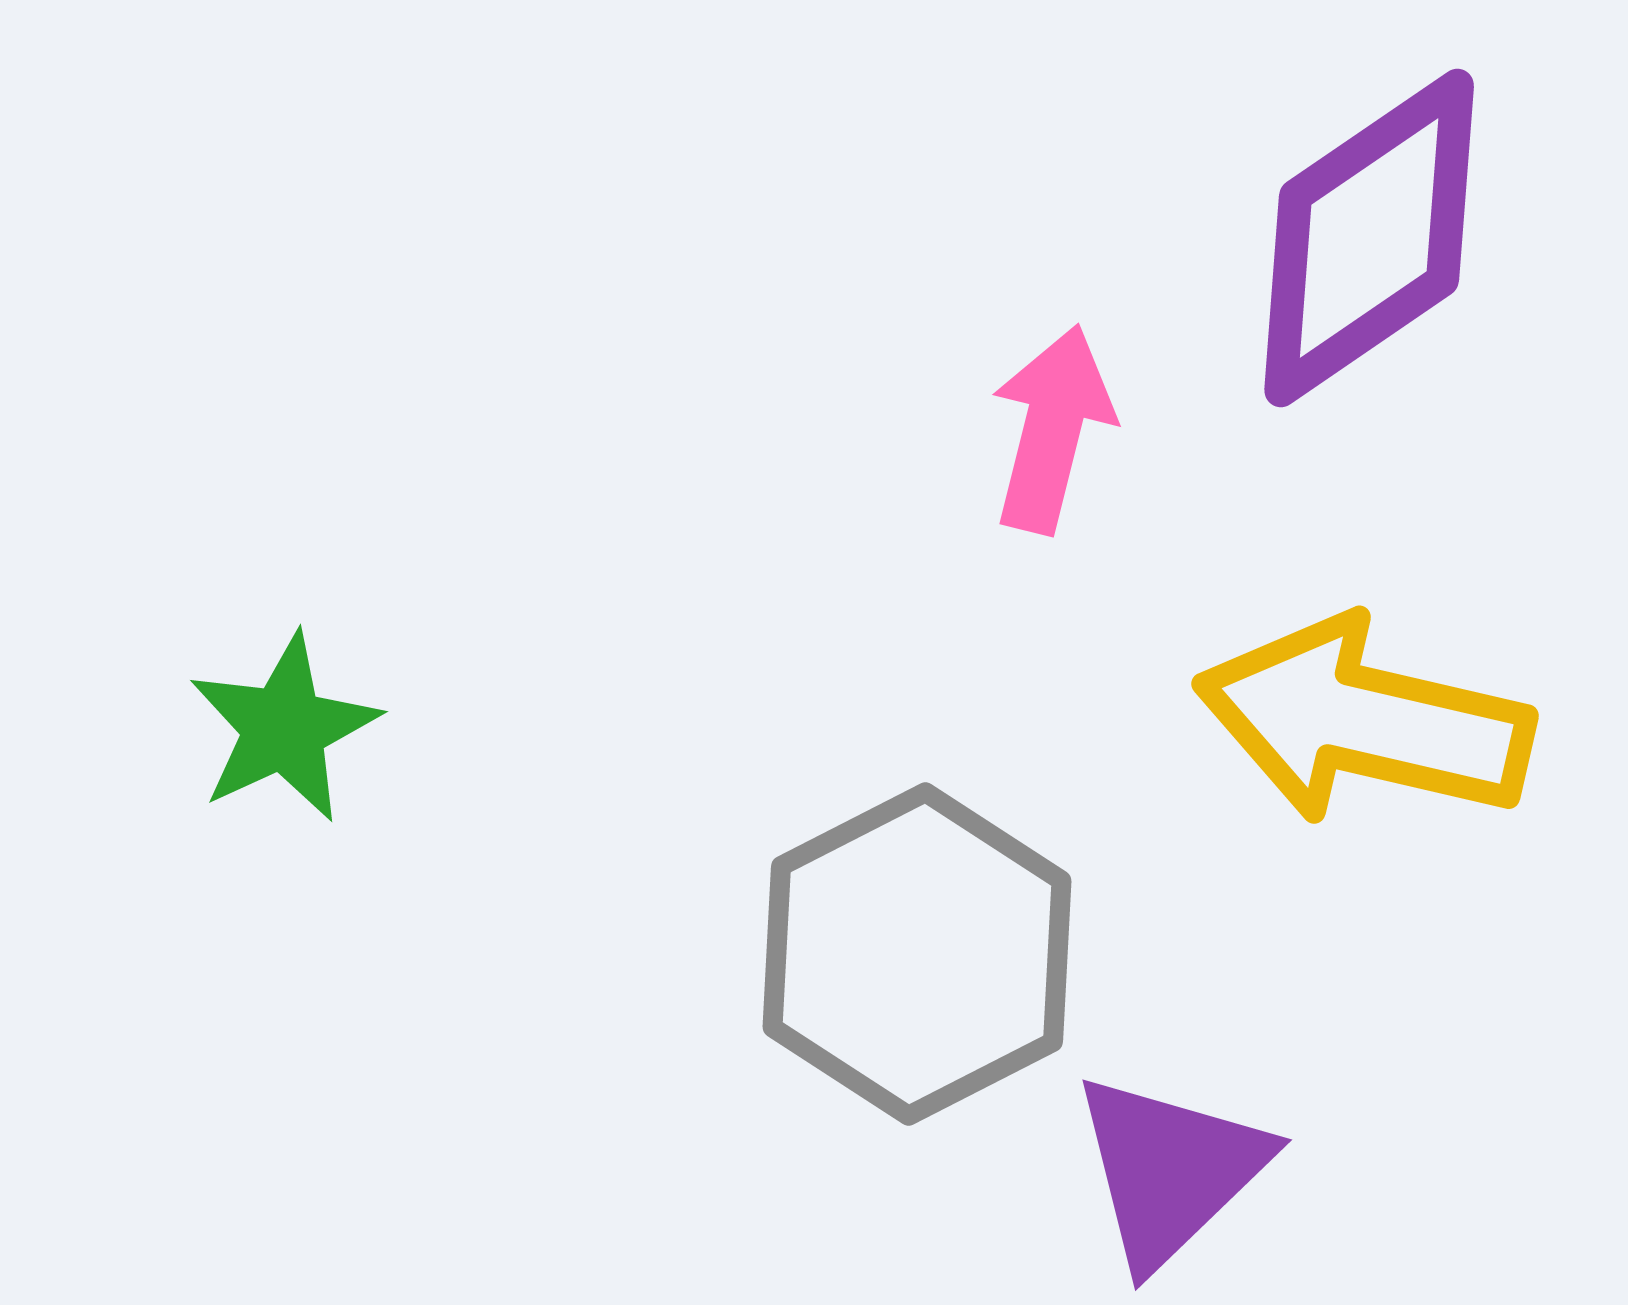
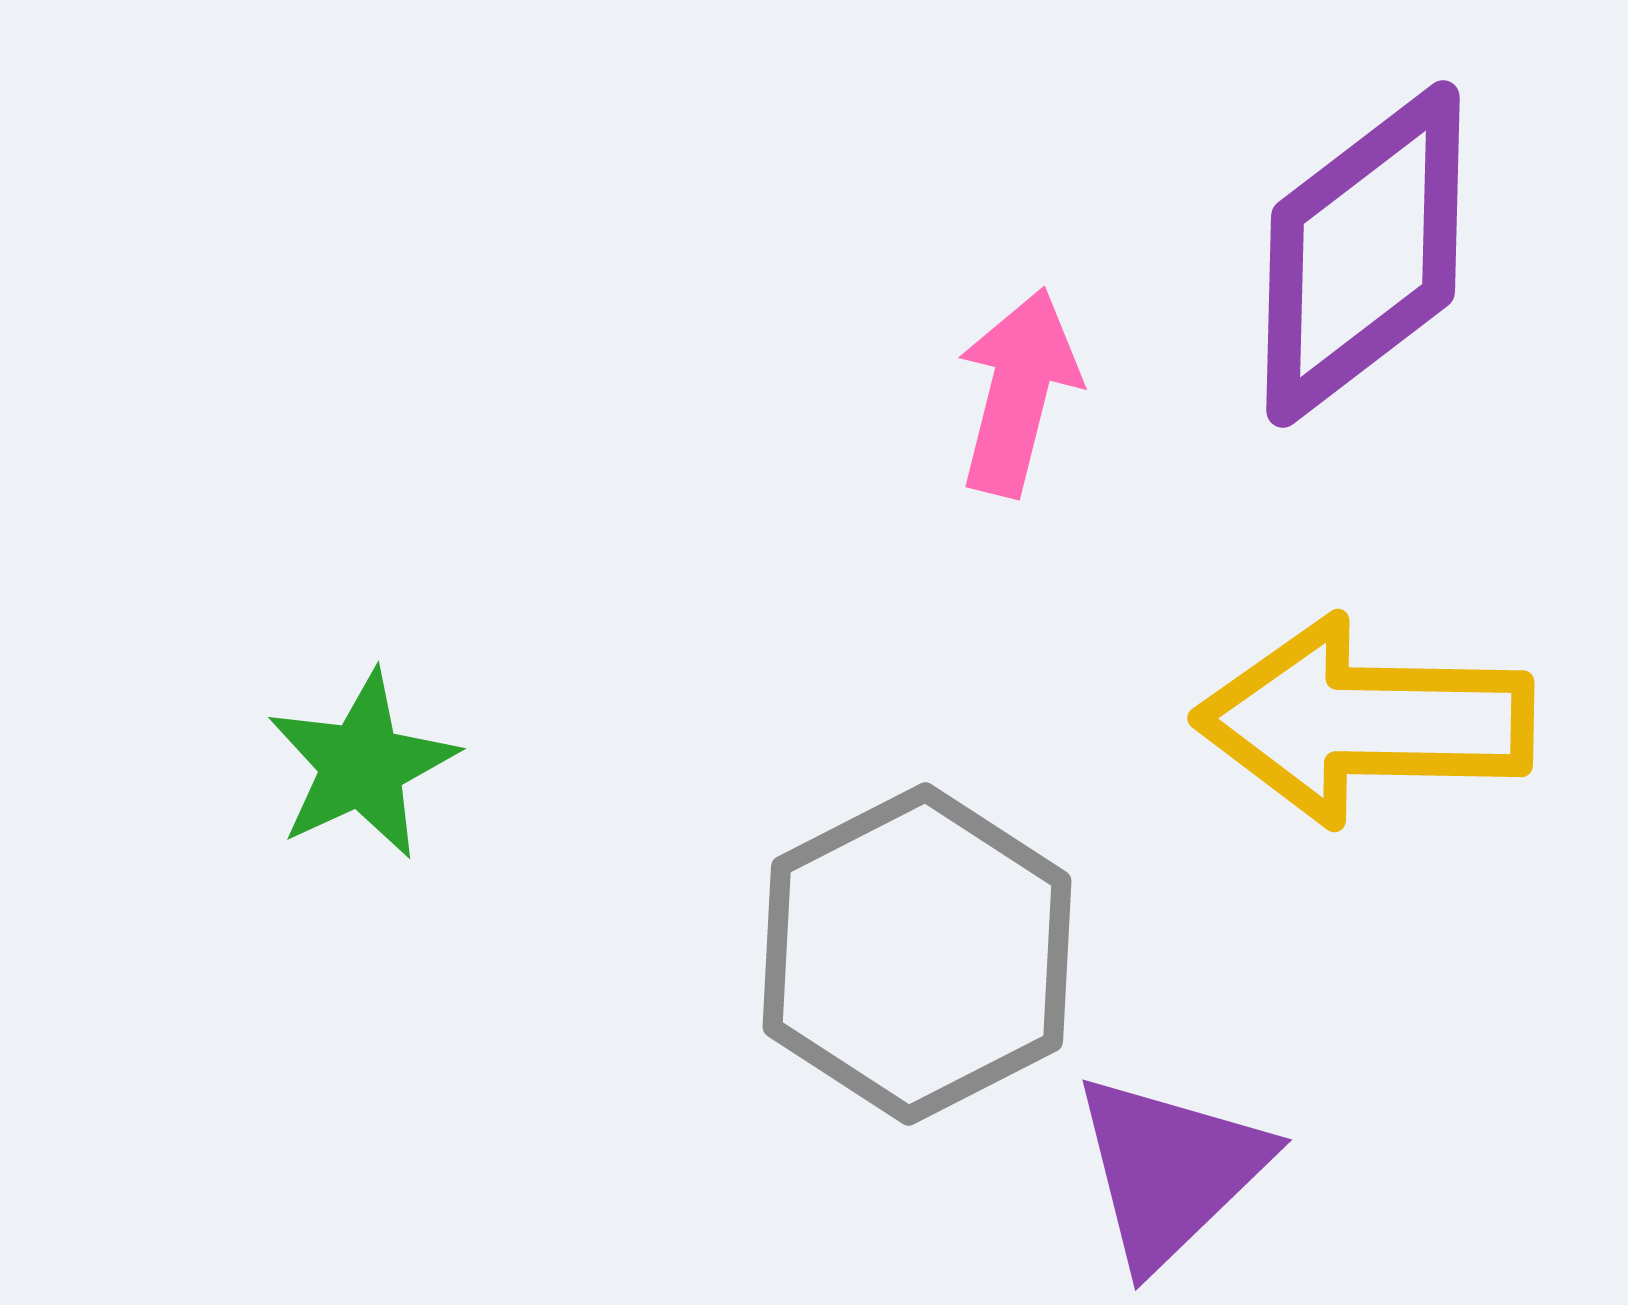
purple diamond: moved 6 px left, 16 px down; rotated 3 degrees counterclockwise
pink arrow: moved 34 px left, 37 px up
yellow arrow: rotated 12 degrees counterclockwise
green star: moved 78 px right, 37 px down
